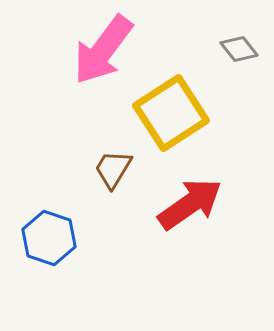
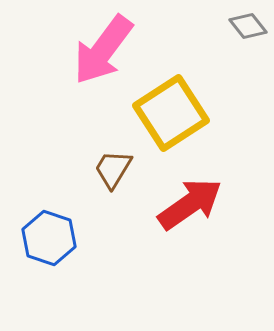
gray diamond: moved 9 px right, 23 px up
